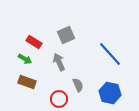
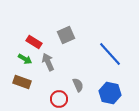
gray arrow: moved 11 px left
brown rectangle: moved 5 px left
